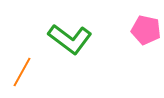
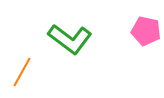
pink pentagon: moved 1 px down
